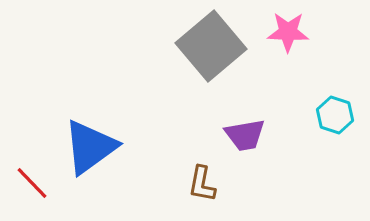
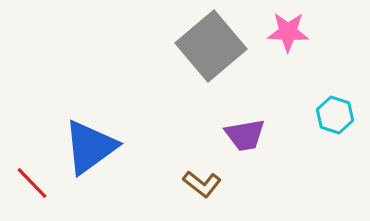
brown L-shape: rotated 63 degrees counterclockwise
